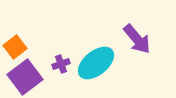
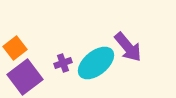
purple arrow: moved 9 px left, 8 px down
orange square: moved 1 px down
purple cross: moved 2 px right, 1 px up
